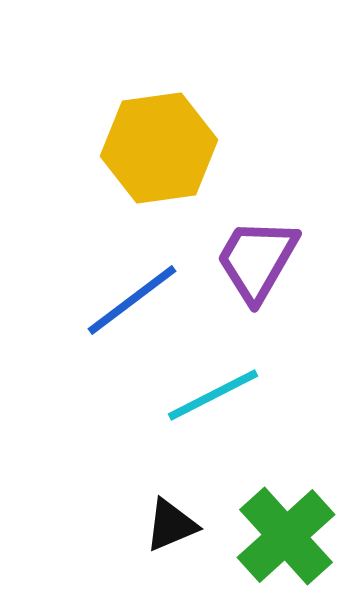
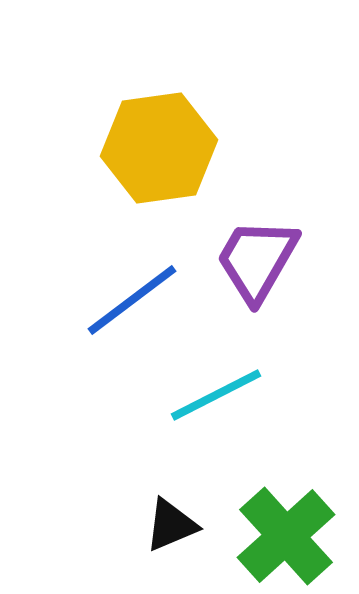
cyan line: moved 3 px right
